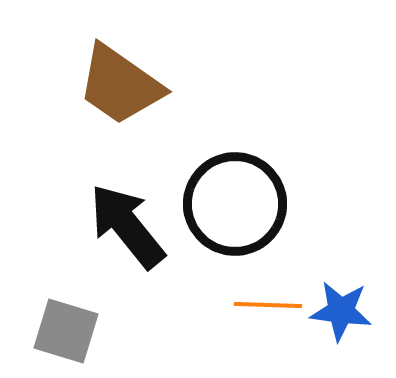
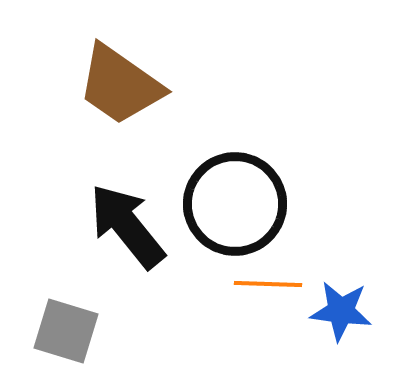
orange line: moved 21 px up
